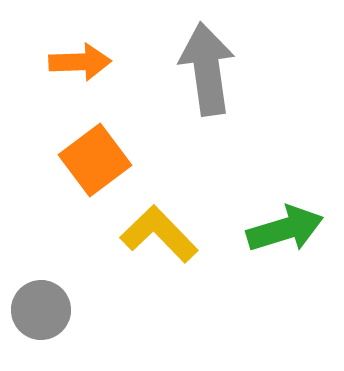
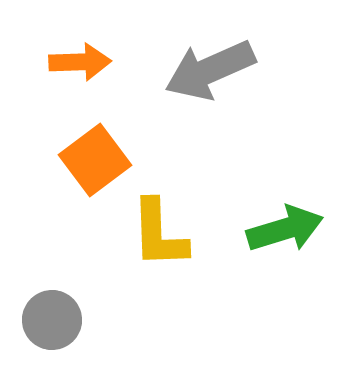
gray arrow: moved 3 px right, 1 px down; rotated 106 degrees counterclockwise
yellow L-shape: rotated 138 degrees counterclockwise
gray circle: moved 11 px right, 10 px down
